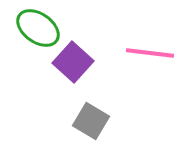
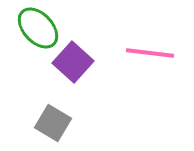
green ellipse: rotated 12 degrees clockwise
gray square: moved 38 px left, 2 px down
